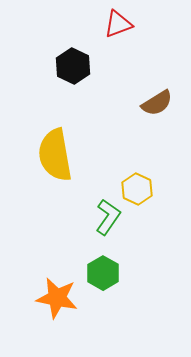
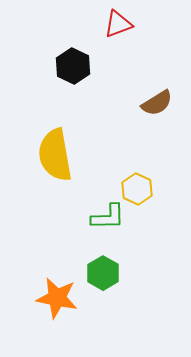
green L-shape: rotated 54 degrees clockwise
